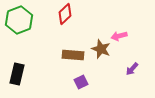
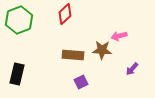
brown star: moved 1 px right, 1 px down; rotated 18 degrees counterclockwise
